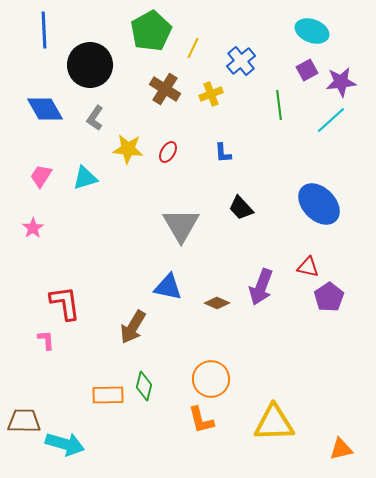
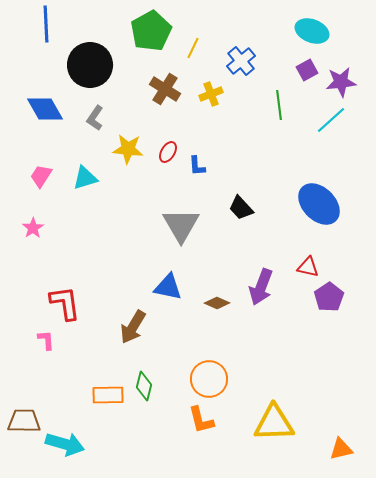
blue line: moved 2 px right, 6 px up
blue L-shape: moved 26 px left, 13 px down
orange circle: moved 2 px left
